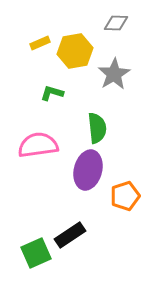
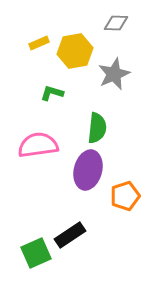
yellow rectangle: moved 1 px left
gray star: rotated 8 degrees clockwise
green semicircle: rotated 12 degrees clockwise
